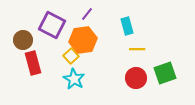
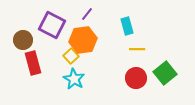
green square: rotated 20 degrees counterclockwise
